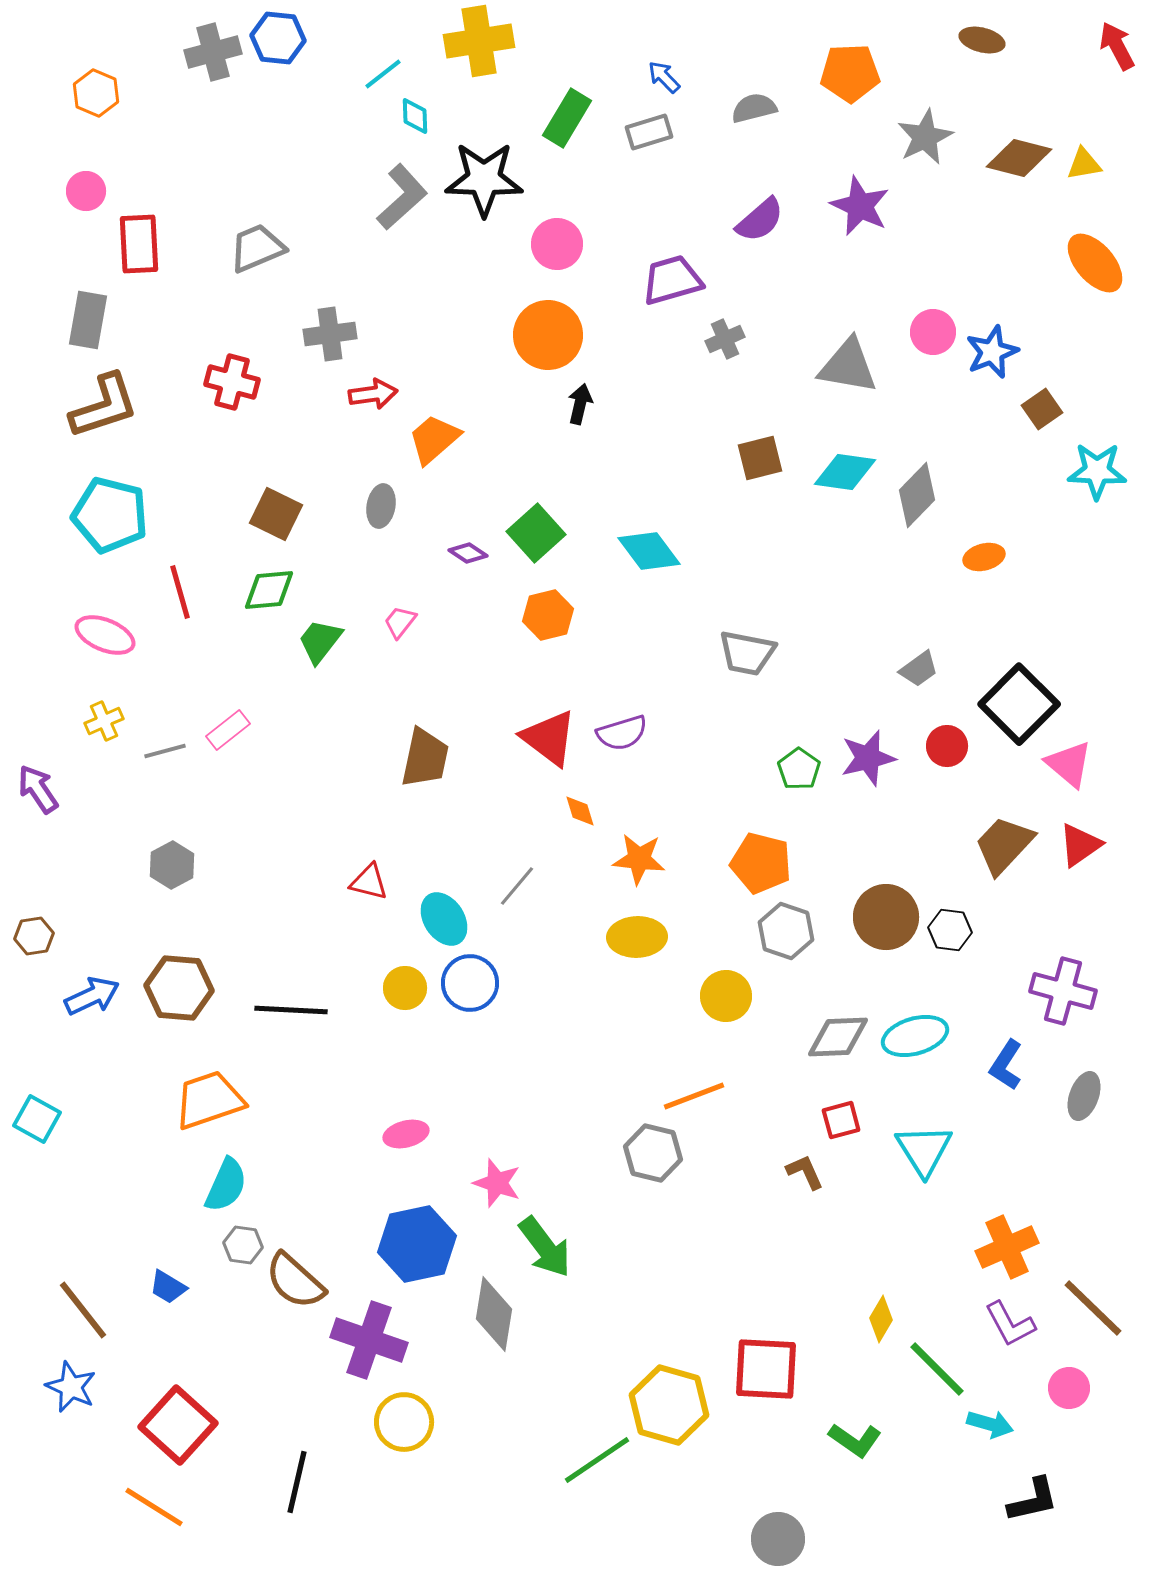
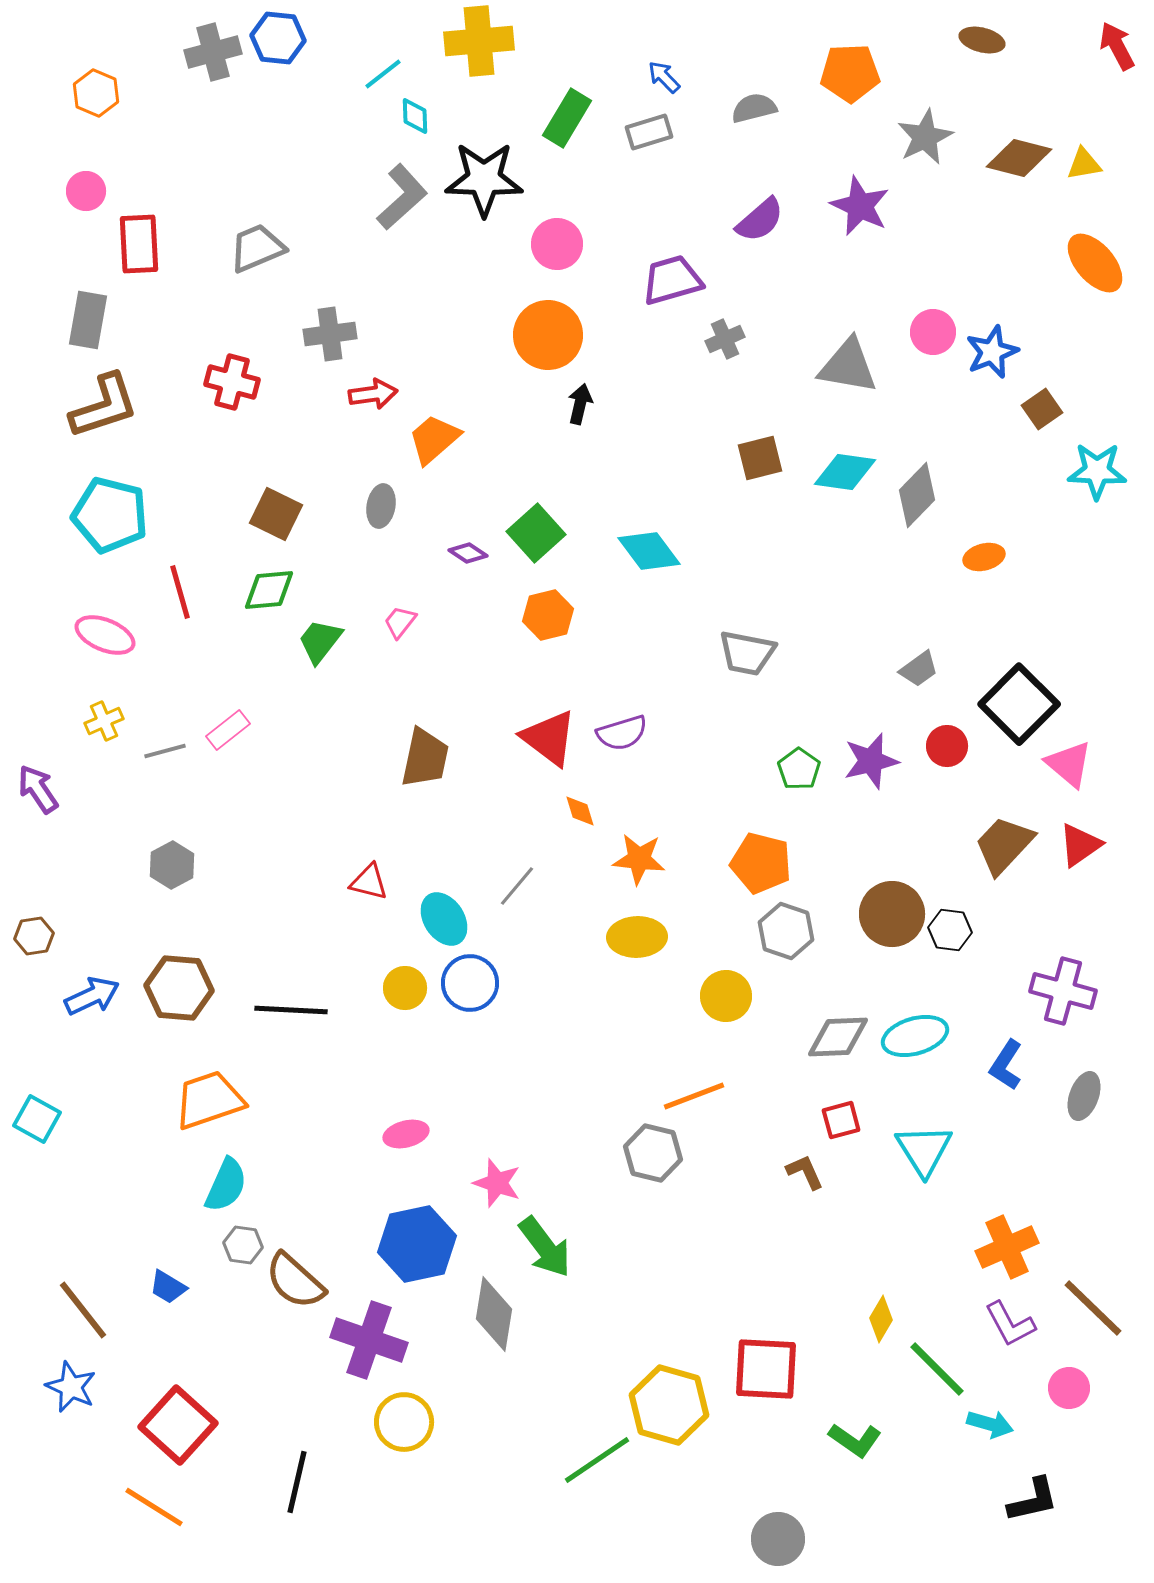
yellow cross at (479, 41): rotated 4 degrees clockwise
purple star at (868, 758): moved 3 px right, 3 px down
brown circle at (886, 917): moved 6 px right, 3 px up
